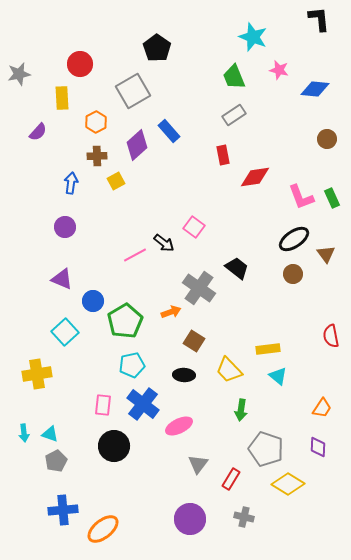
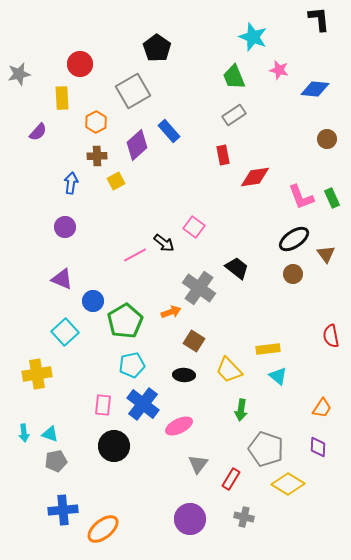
gray pentagon at (56, 461): rotated 15 degrees clockwise
